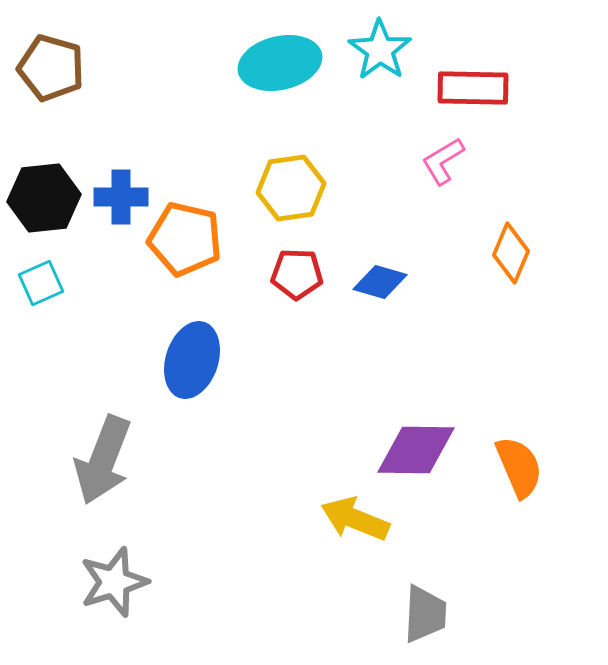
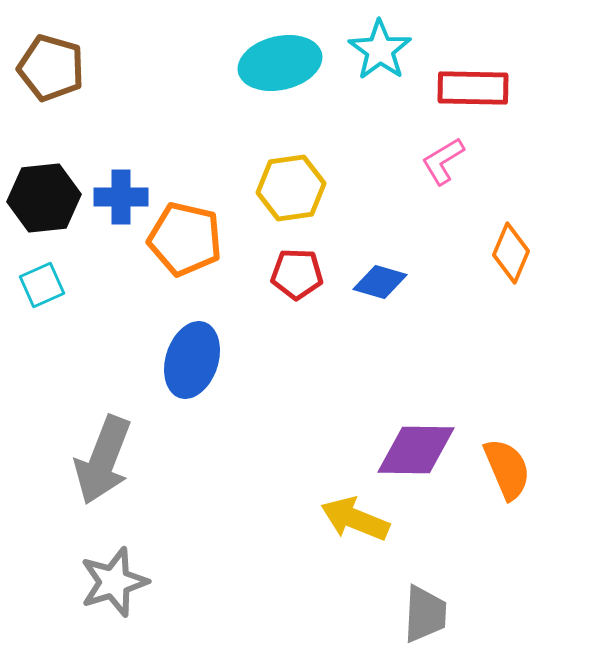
cyan square: moved 1 px right, 2 px down
orange semicircle: moved 12 px left, 2 px down
